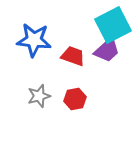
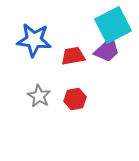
red trapezoid: rotated 30 degrees counterclockwise
gray star: rotated 25 degrees counterclockwise
